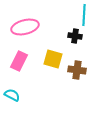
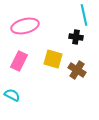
cyan line: rotated 15 degrees counterclockwise
pink ellipse: moved 1 px up
black cross: moved 1 px right, 1 px down
brown cross: rotated 24 degrees clockwise
